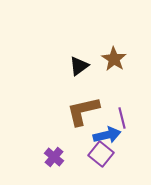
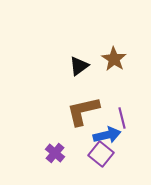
purple cross: moved 1 px right, 4 px up
